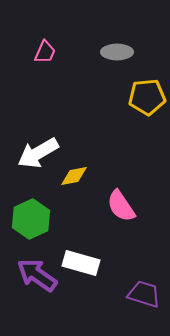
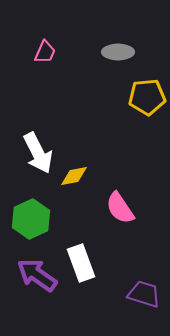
gray ellipse: moved 1 px right
white arrow: rotated 87 degrees counterclockwise
pink semicircle: moved 1 px left, 2 px down
white rectangle: rotated 54 degrees clockwise
